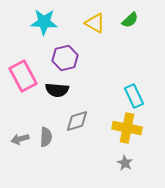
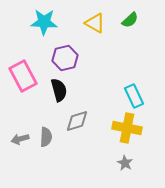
black semicircle: moved 2 px right; rotated 110 degrees counterclockwise
